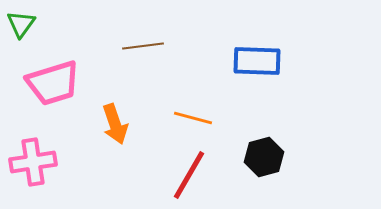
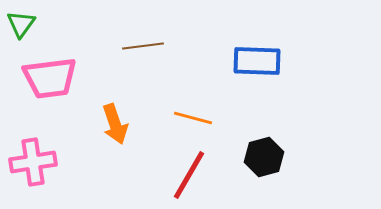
pink trapezoid: moved 3 px left, 5 px up; rotated 10 degrees clockwise
